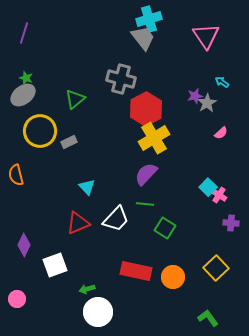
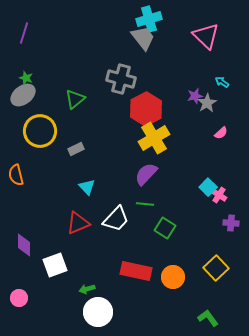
pink triangle: rotated 12 degrees counterclockwise
gray rectangle: moved 7 px right, 7 px down
purple diamond: rotated 25 degrees counterclockwise
pink circle: moved 2 px right, 1 px up
